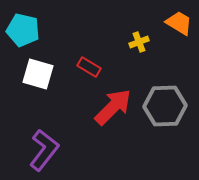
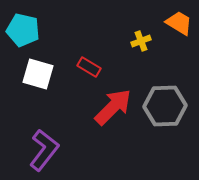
yellow cross: moved 2 px right, 1 px up
